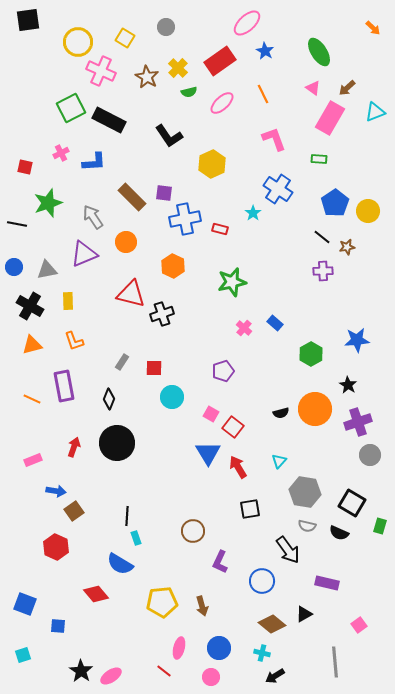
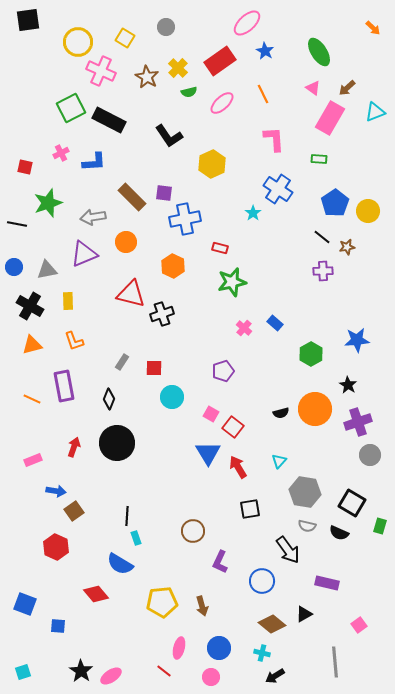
pink L-shape at (274, 139): rotated 16 degrees clockwise
gray arrow at (93, 217): rotated 65 degrees counterclockwise
red rectangle at (220, 229): moved 19 px down
cyan square at (23, 655): moved 17 px down
